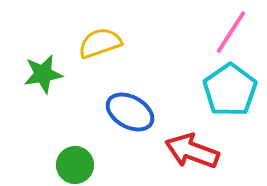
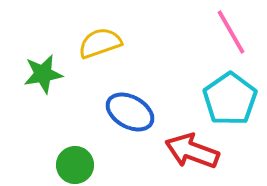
pink line: rotated 63 degrees counterclockwise
cyan pentagon: moved 9 px down
